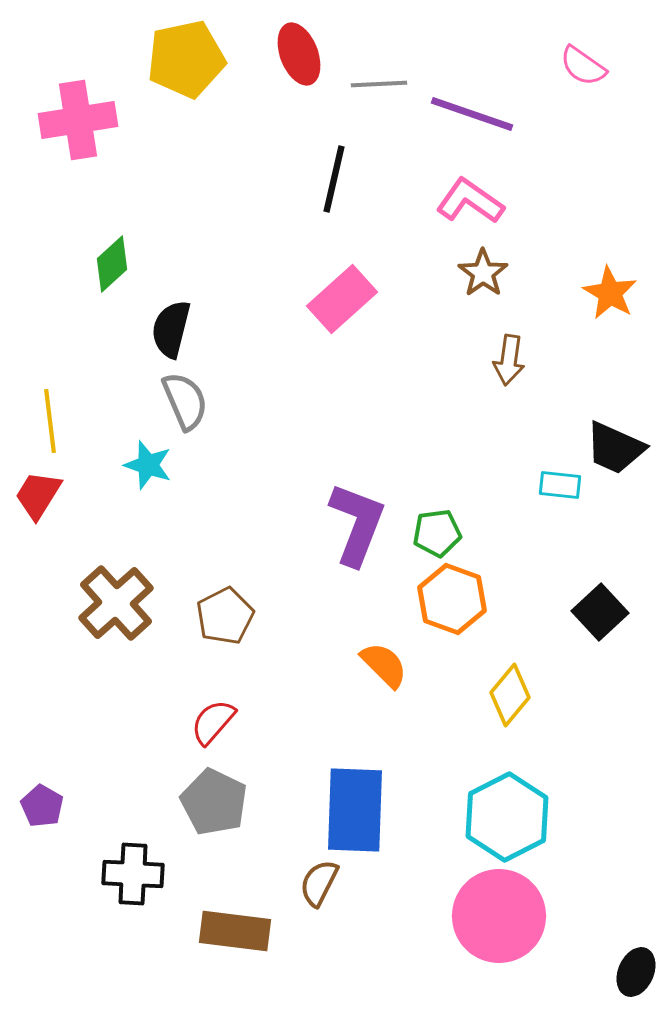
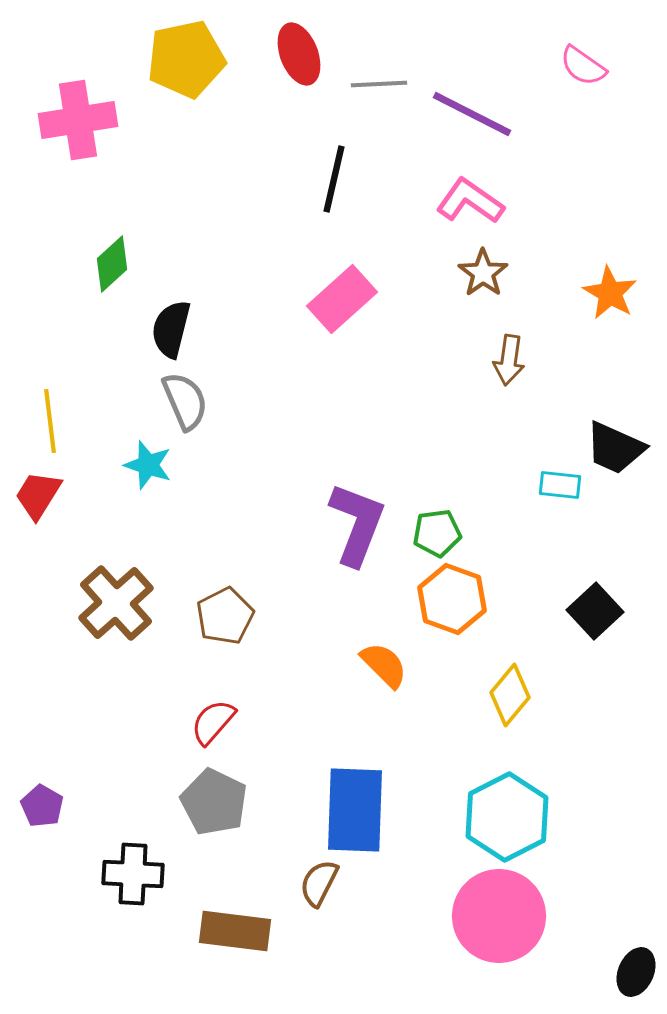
purple line: rotated 8 degrees clockwise
black square: moved 5 px left, 1 px up
